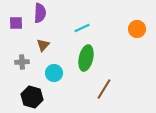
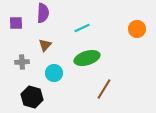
purple semicircle: moved 3 px right
brown triangle: moved 2 px right
green ellipse: moved 1 px right; rotated 60 degrees clockwise
